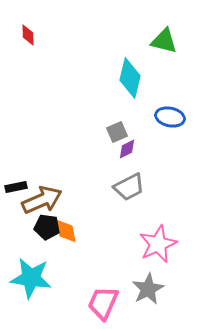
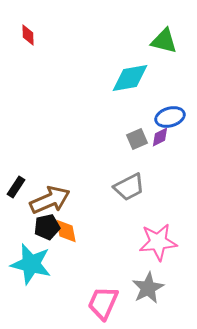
cyan diamond: rotated 66 degrees clockwise
blue ellipse: rotated 28 degrees counterclockwise
gray square: moved 20 px right, 7 px down
purple diamond: moved 33 px right, 12 px up
black rectangle: rotated 45 degrees counterclockwise
brown arrow: moved 8 px right
black pentagon: rotated 20 degrees counterclockwise
pink star: moved 2 px up; rotated 18 degrees clockwise
cyan star: moved 14 px up; rotated 6 degrees clockwise
gray star: moved 1 px up
